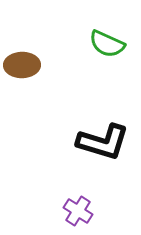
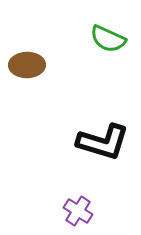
green semicircle: moved 1 px right, 5 px up
brown ellipse: moved 5 px right
